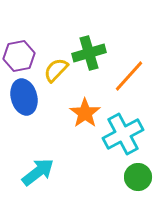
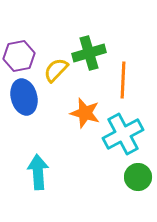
orange line: moved 6 px left, 4 px down; rotated 39 degrees counterclockwise
orange star: rotated 20 degrees counterclockwise
cyan arrow: rotated 56 degrees counterclockwise
